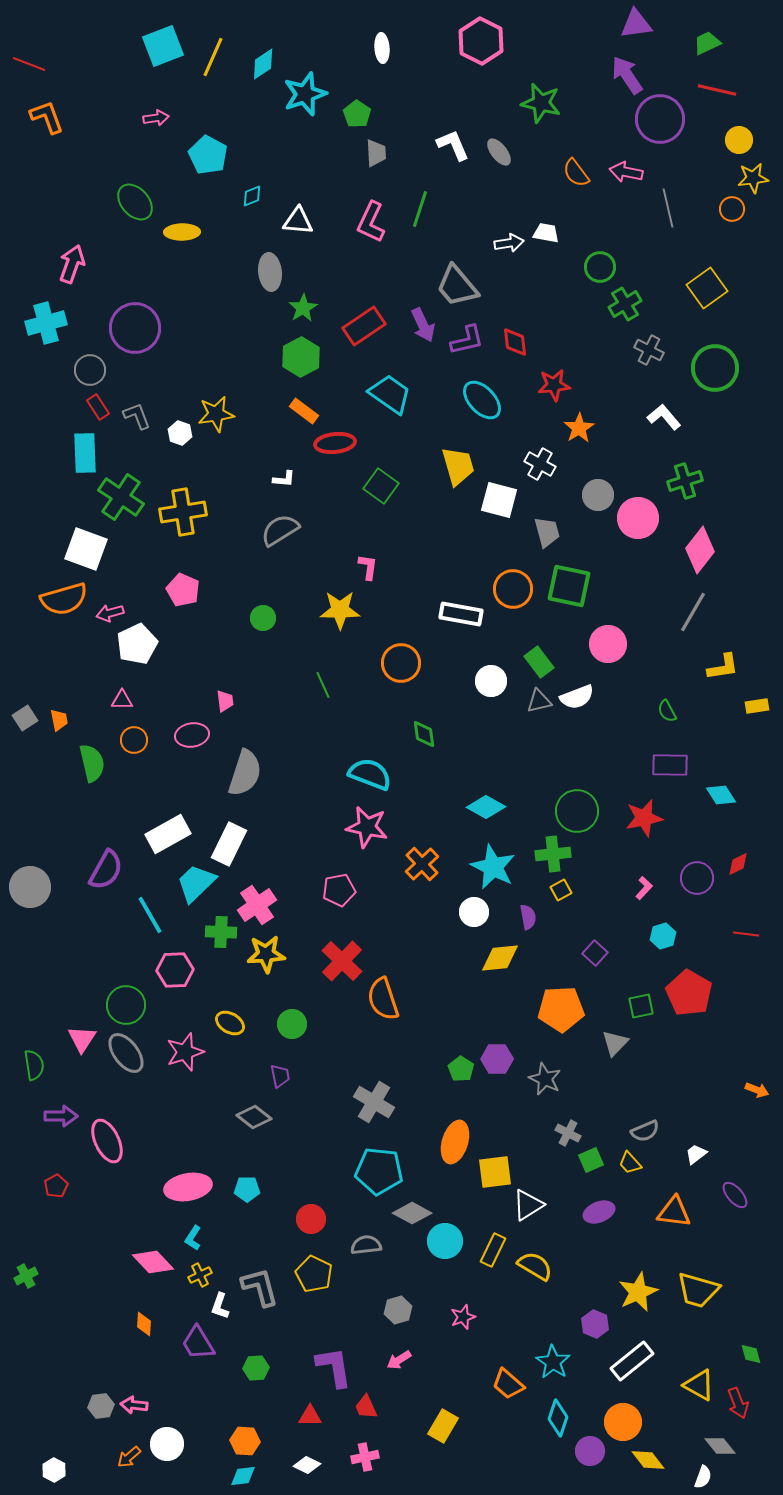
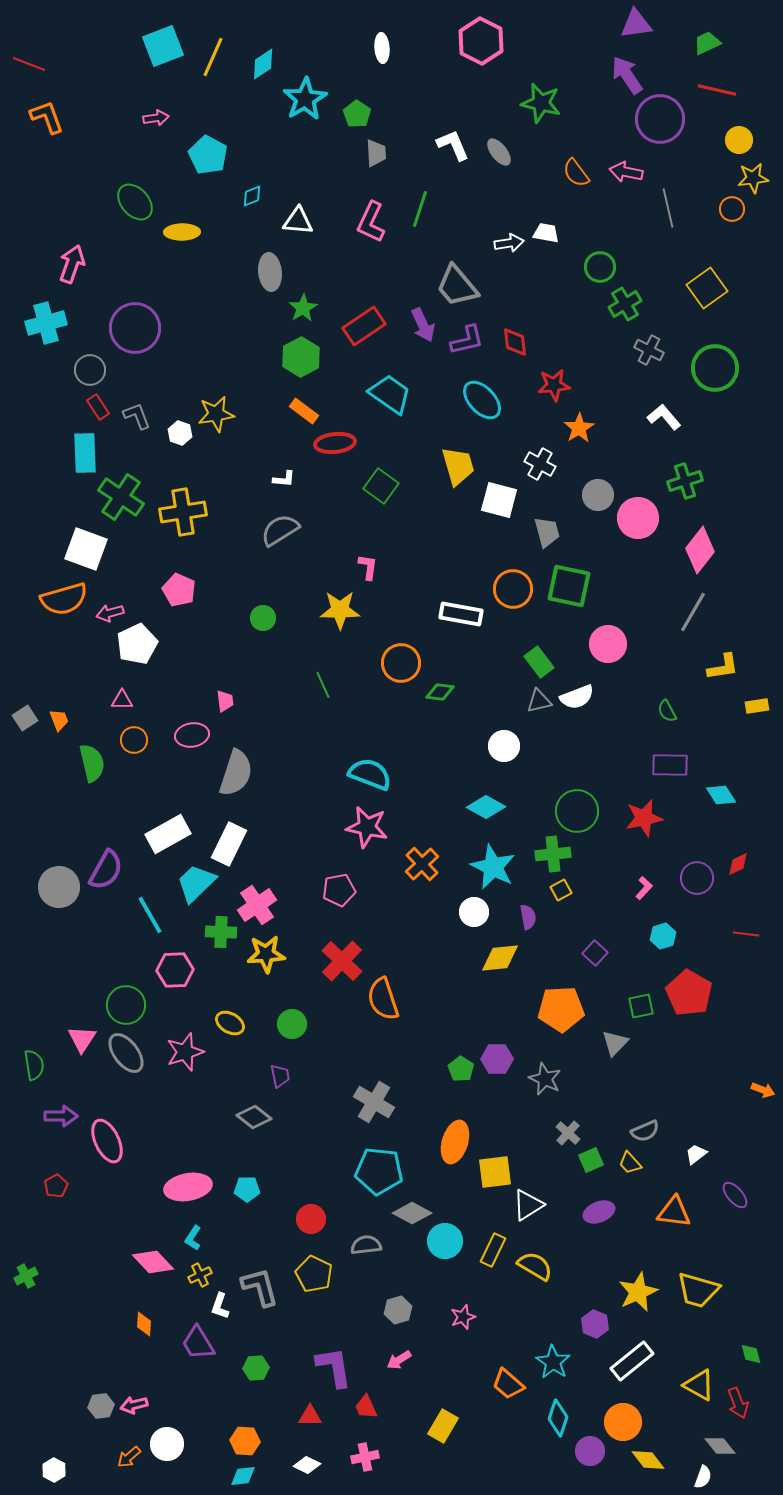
cyan star at (305, 94): moved 5 px down; rotated 12 degrees counterclockwise
pink pentagon at (183, 590): moved 4 px left
white circle at (491, 681): moved 13 px right, 65 px down
orange trapezoid at (59, 720): rotated 10 degrees counterclockwise
green diamond at (424, 734): moved 16 px right, 42 px up; rotated 76 degrees counterclockwise
gray semicircle at (245, 773): moved 9 px left
gray circle at (30, 887): moved 29 px right
orange arrow at (757, 1090): moved 6 px right
gray cross at (568, 1133): rotated 15 degrees clockwise
pink arrow at (134, 1405): rotated 20 degrees counterclockwise
